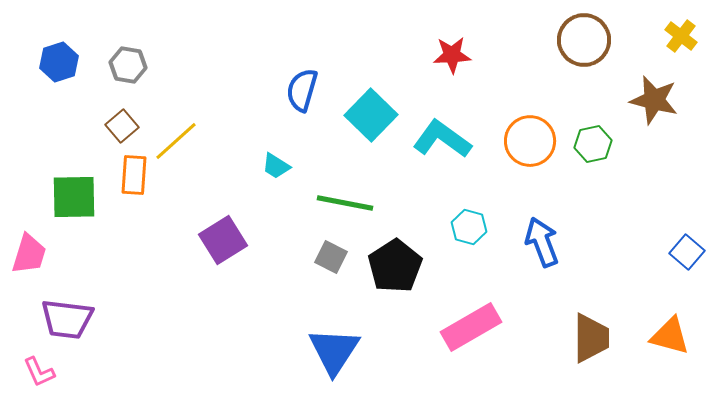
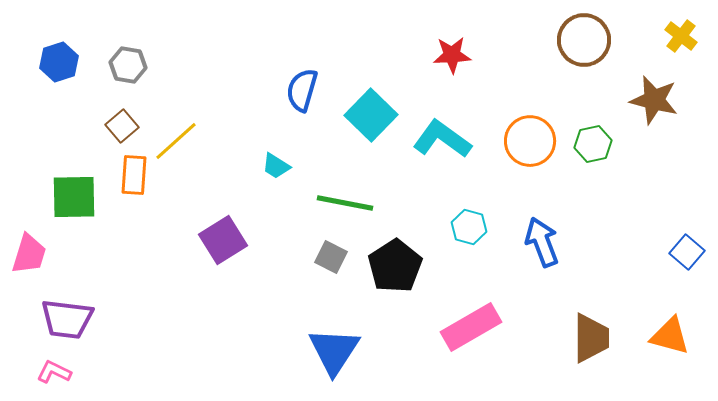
pink L-shape: moved 15 px right; rotated 140 degrees clockwise
